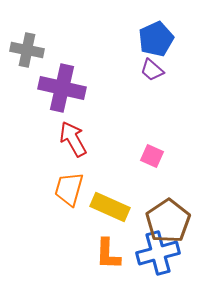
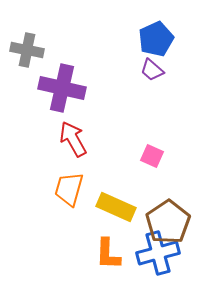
yellow rectangle: moved 6 px right
brown pentagon: moved 1 px down
